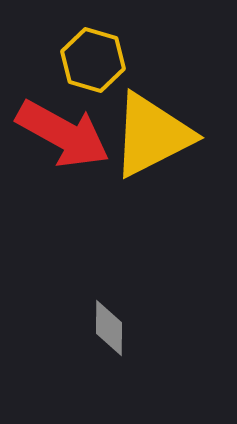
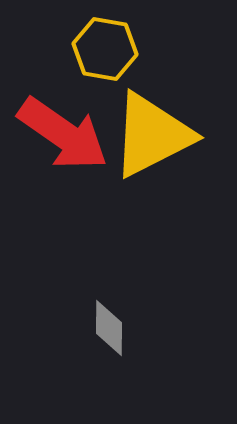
yellow hexagon: moved 12 px right, 11 px up; rotated 6 degrees counterclockwise
red arrow: rotated 6 degrees clockwise
